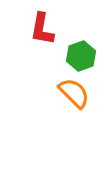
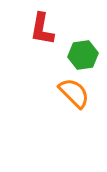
green hexagon: moved 2 px right, 1 px up; rotated 12 degrees clockwise
